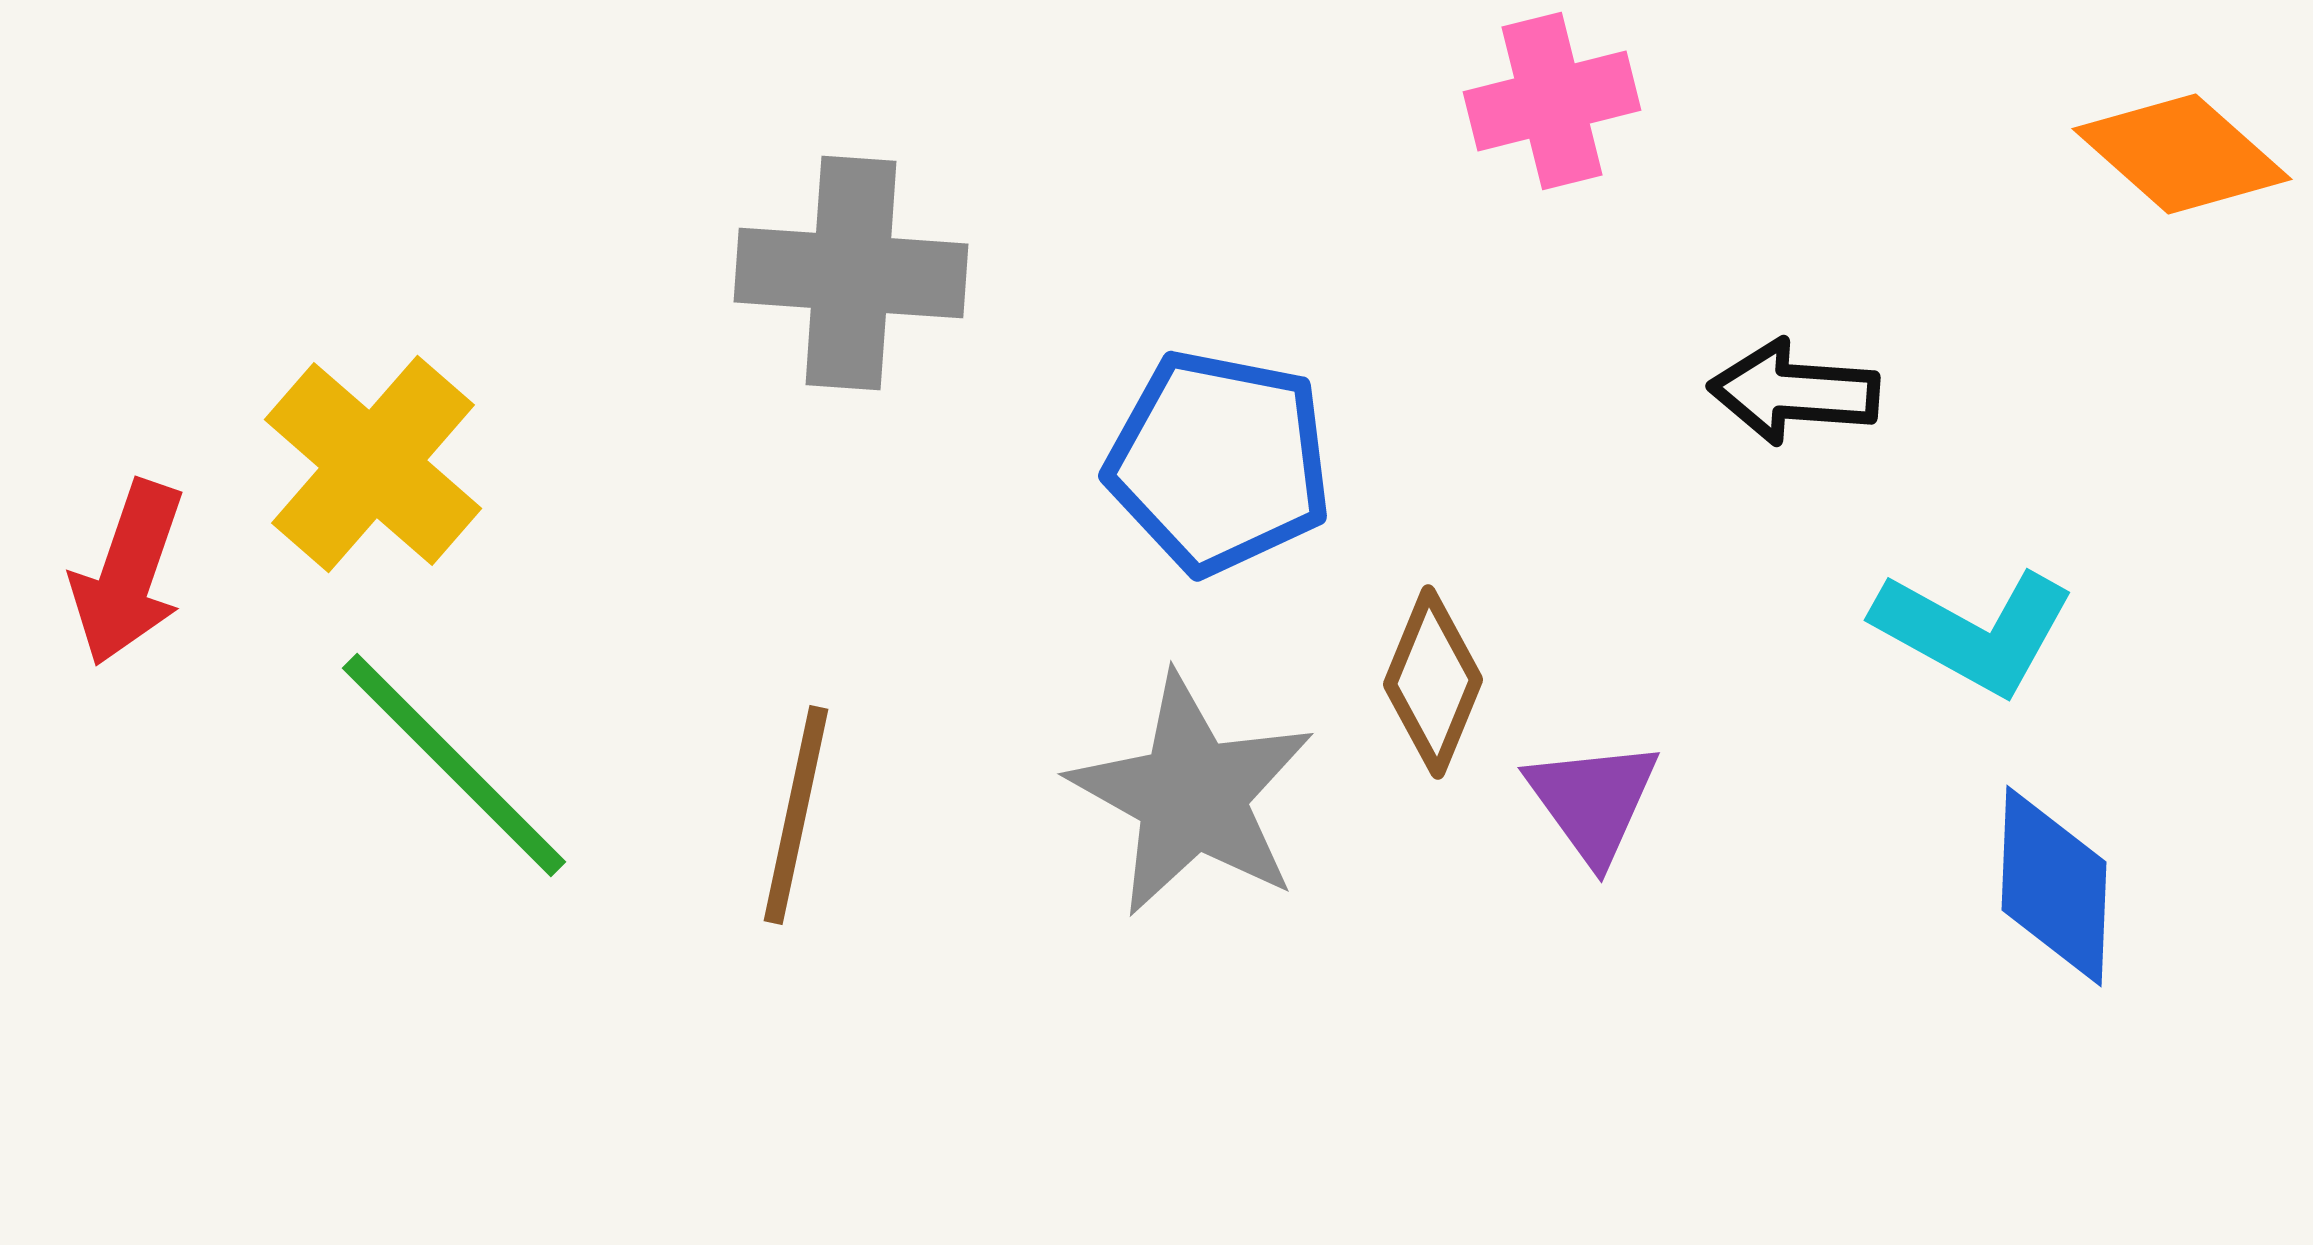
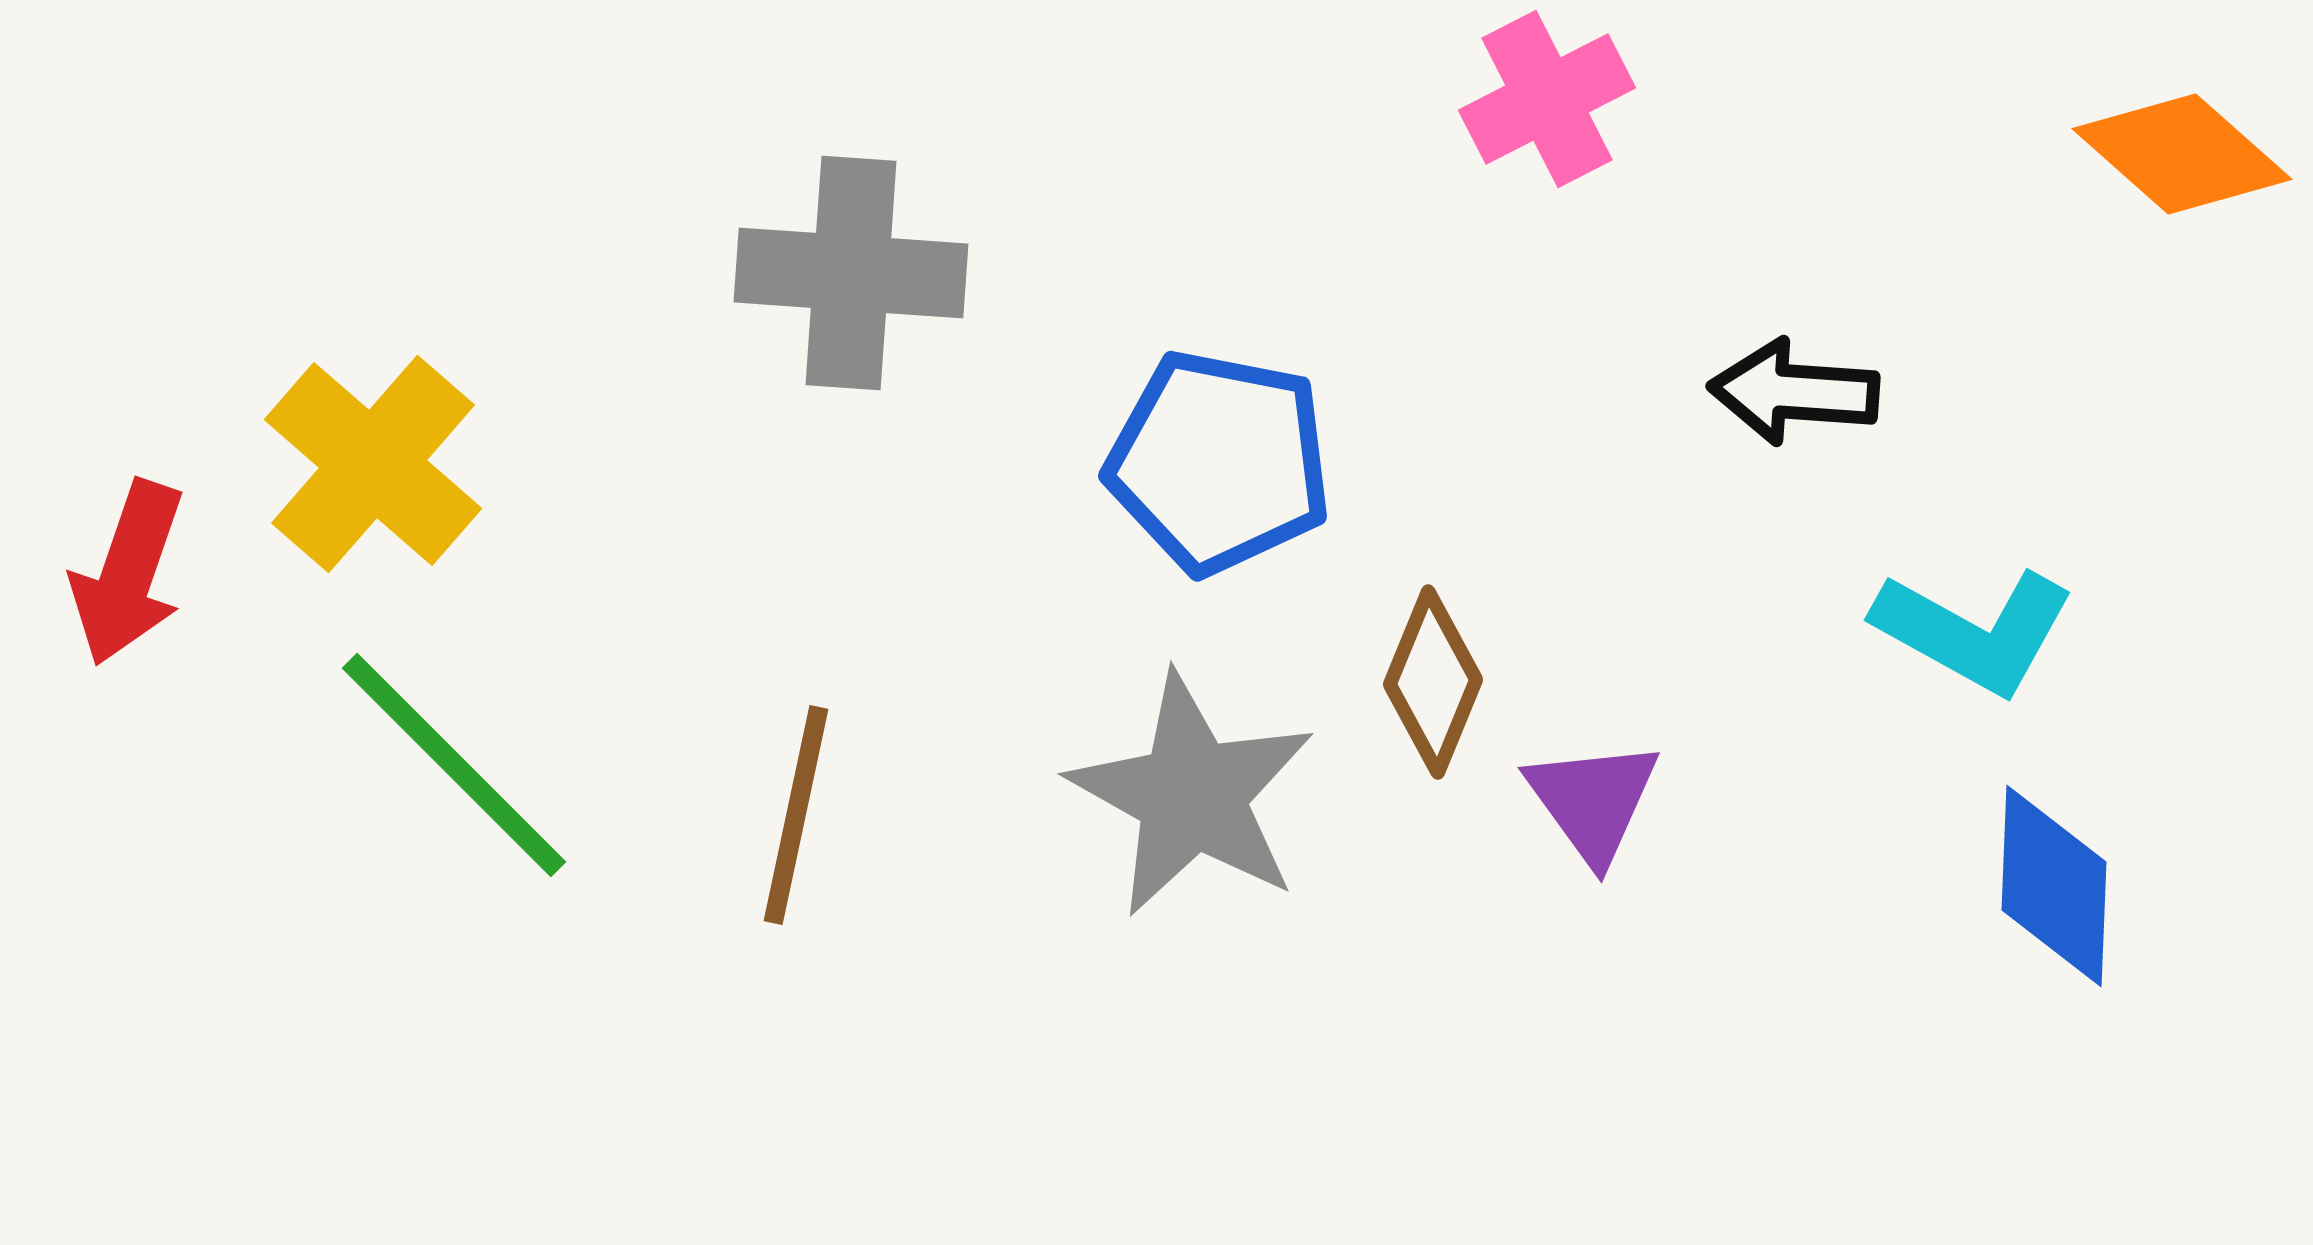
pink cross: moved 5 px left, 2 px up; rotated 13 degrees counterclockwise
